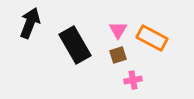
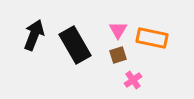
black arrow: moved 4 px right, 12 px down
orange rectangle: rotated 16 degrees counterclockwise
pink cross: rotated 24 degrees counterclockwise
